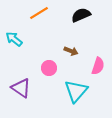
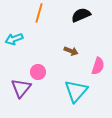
orange line: rotated 42 degrees counterclockwise
cyan arrow: rotated 60 degrees counterclockwise
pink circle: moved 11 px left, 4 px down
purple triangle: rotated 35 degrees clockwise
